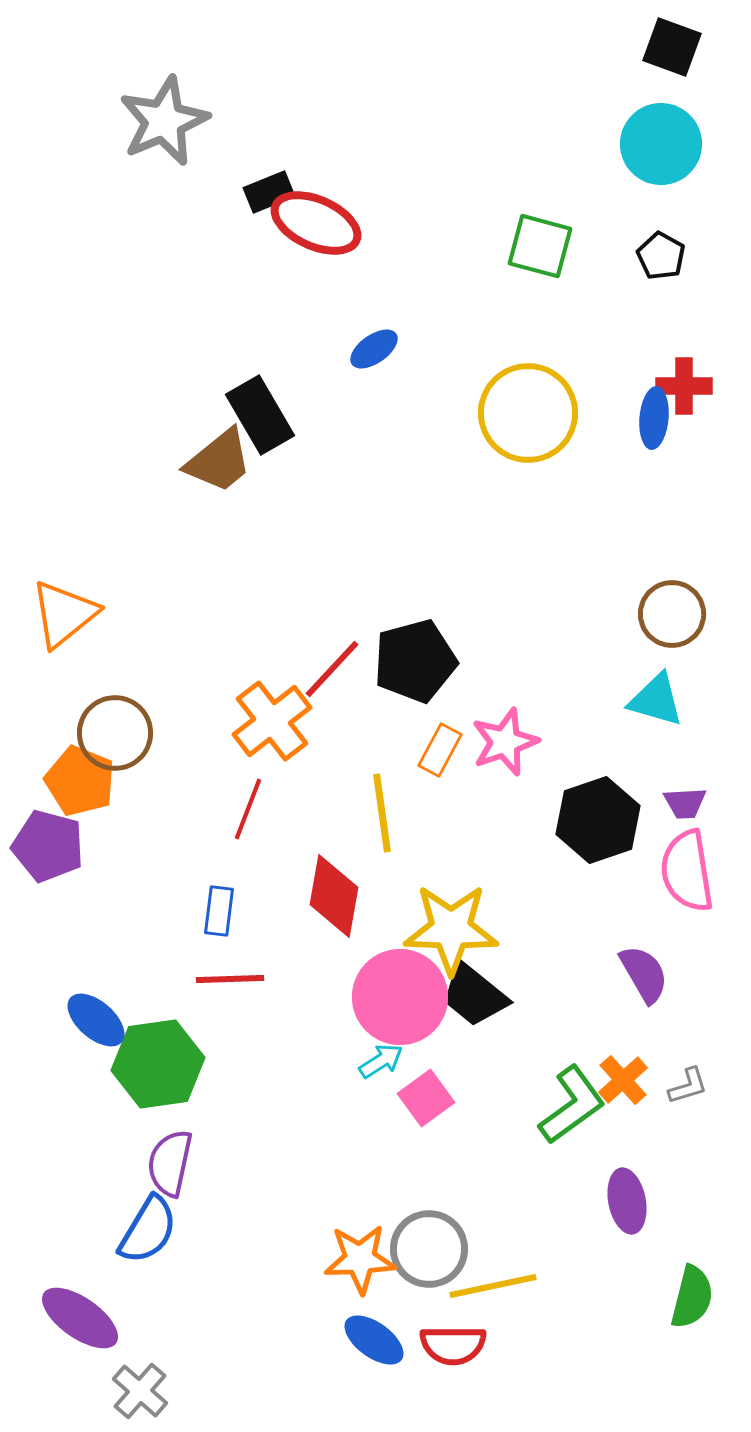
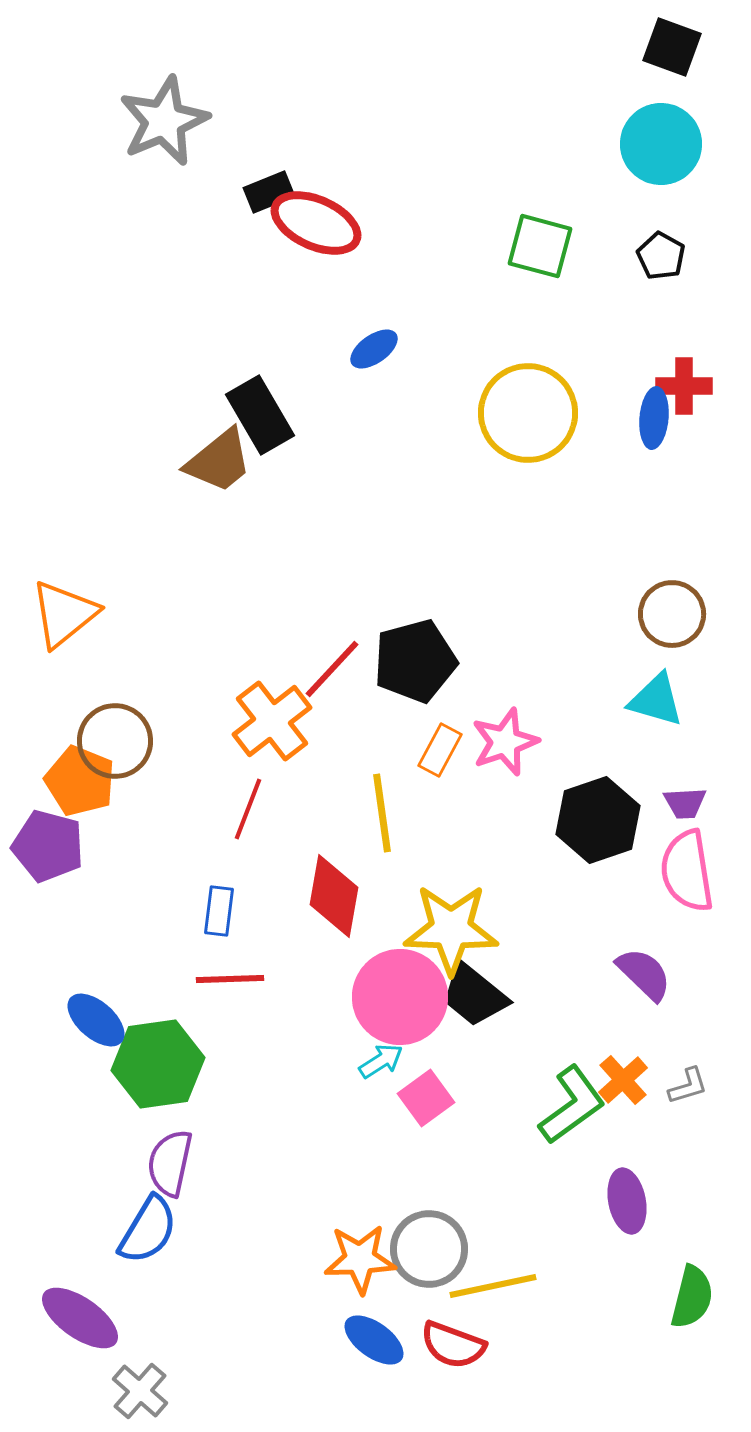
brown circle at (115, 733): moved 8 px down
purple semicircle at (644, 974): rotated 16 degrees counterclockwise
red semicircle at (453, 1345): rotated 20 degrees clockwise
